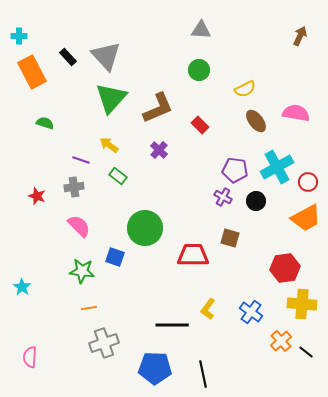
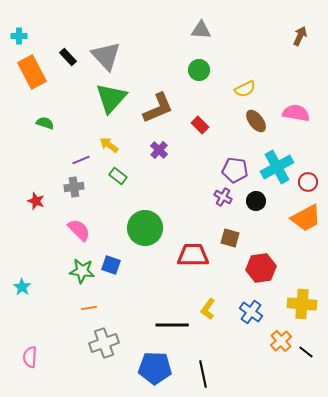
purple line at (81, 160): rotated 42 degrees counterclockwise
red star at (37, 196): moved 1 px left, 5 px down
pink semicircle at (79, 226): moved 4 px down
blue square at (115, 257): moved 4 px left, 8 px down
red hexagon at (285, 268): moved 24 px left
